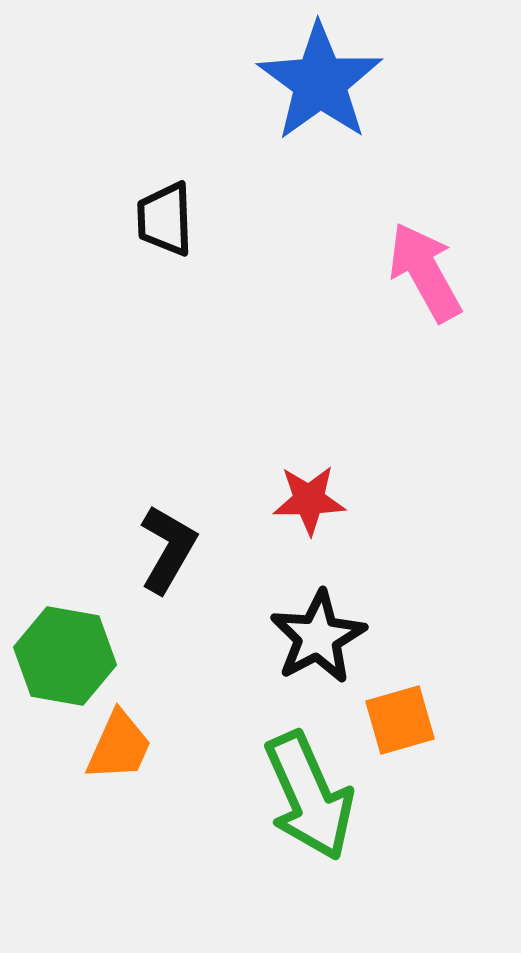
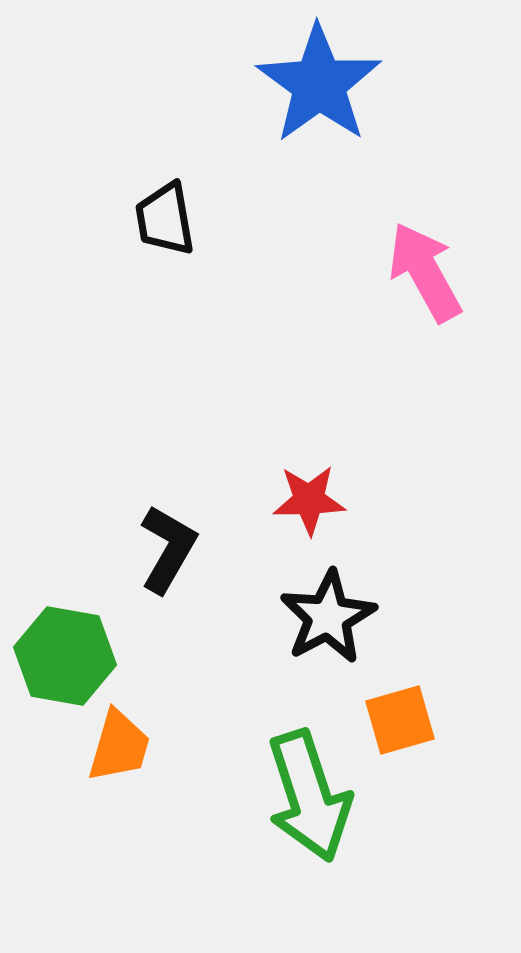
blue star: moved 1 px left, 2 px down
black trapezoid: rotated 8 degrees counterclockwise
black star: moved 10 px right, 20 px up
orange trapezoid: rotated 8 degrees counterclockwise
green arrow: rotated 6 degrees clockwise
